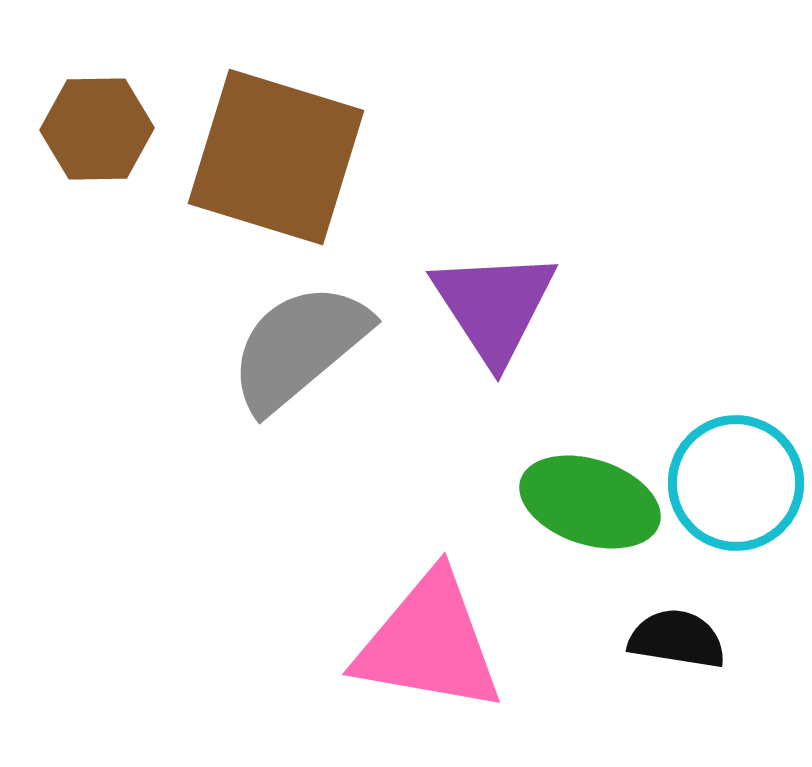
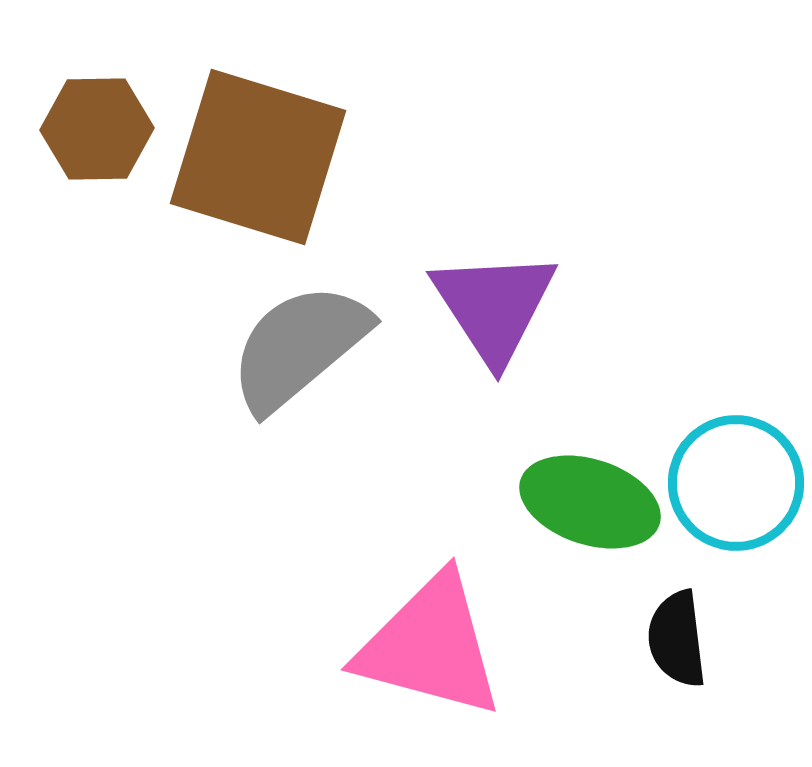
brown square: moved 18 px left
black semicircle: rotated 106 degrees counterclockwise
pink triangle: moved 1 px right, 3 px down; rotated 5 degrees clockwise
